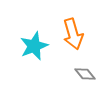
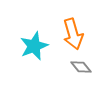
gray diamond: moved 4 px left, 7 px up
